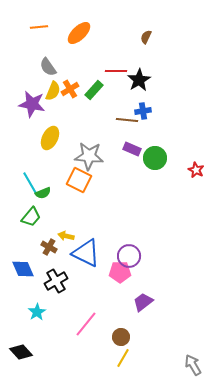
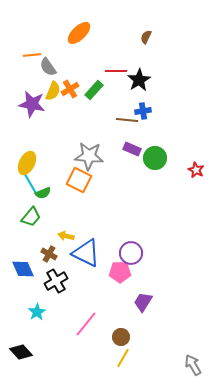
orange line: moved 7 px left, 28 px down
yellow ellipse: moved 23 px left, 25 px down
brown cross: moved 7 px down
purple circle: moved 2 px right, 3 px up
purple trapezoid: rotated 20 degrees counterclockwise
